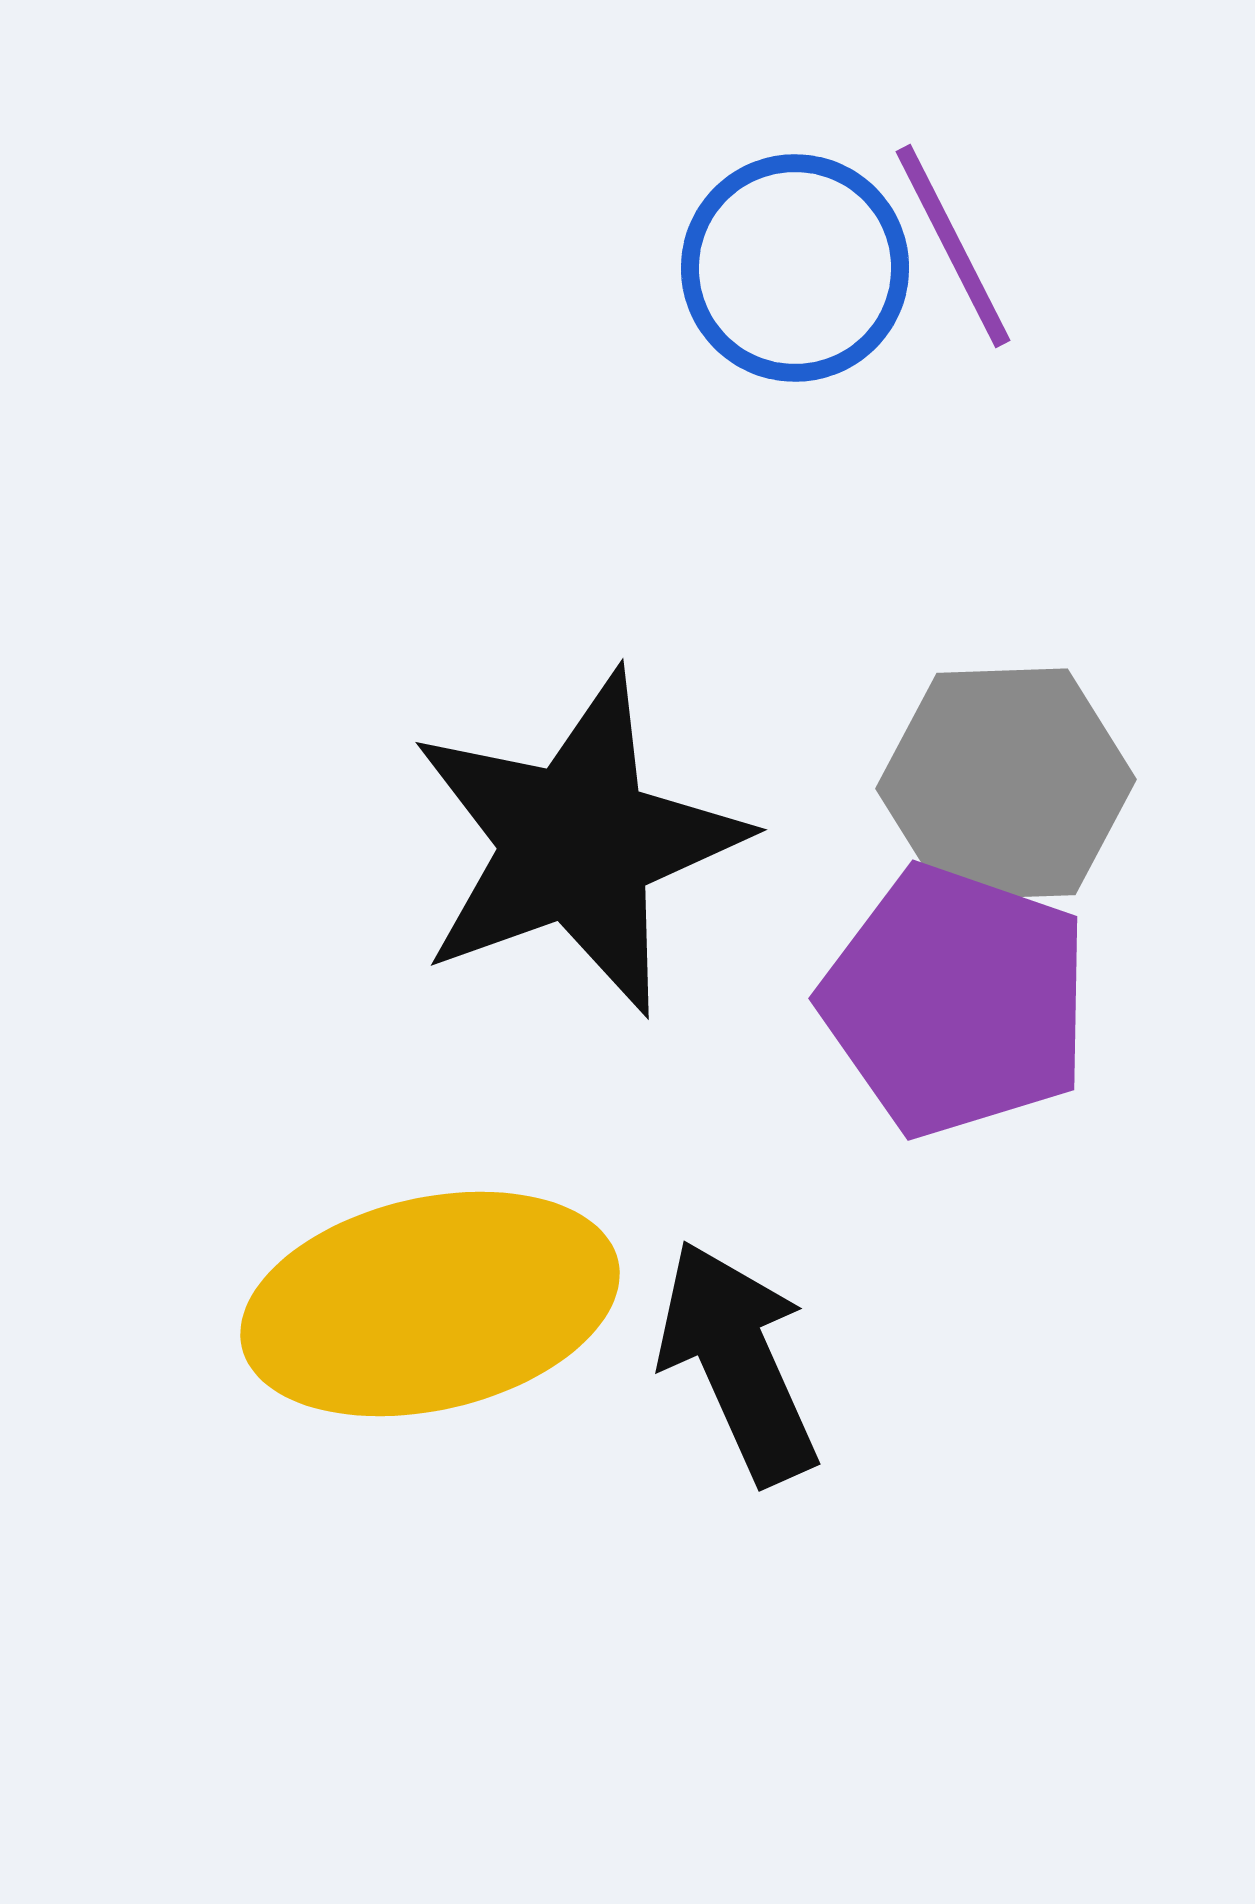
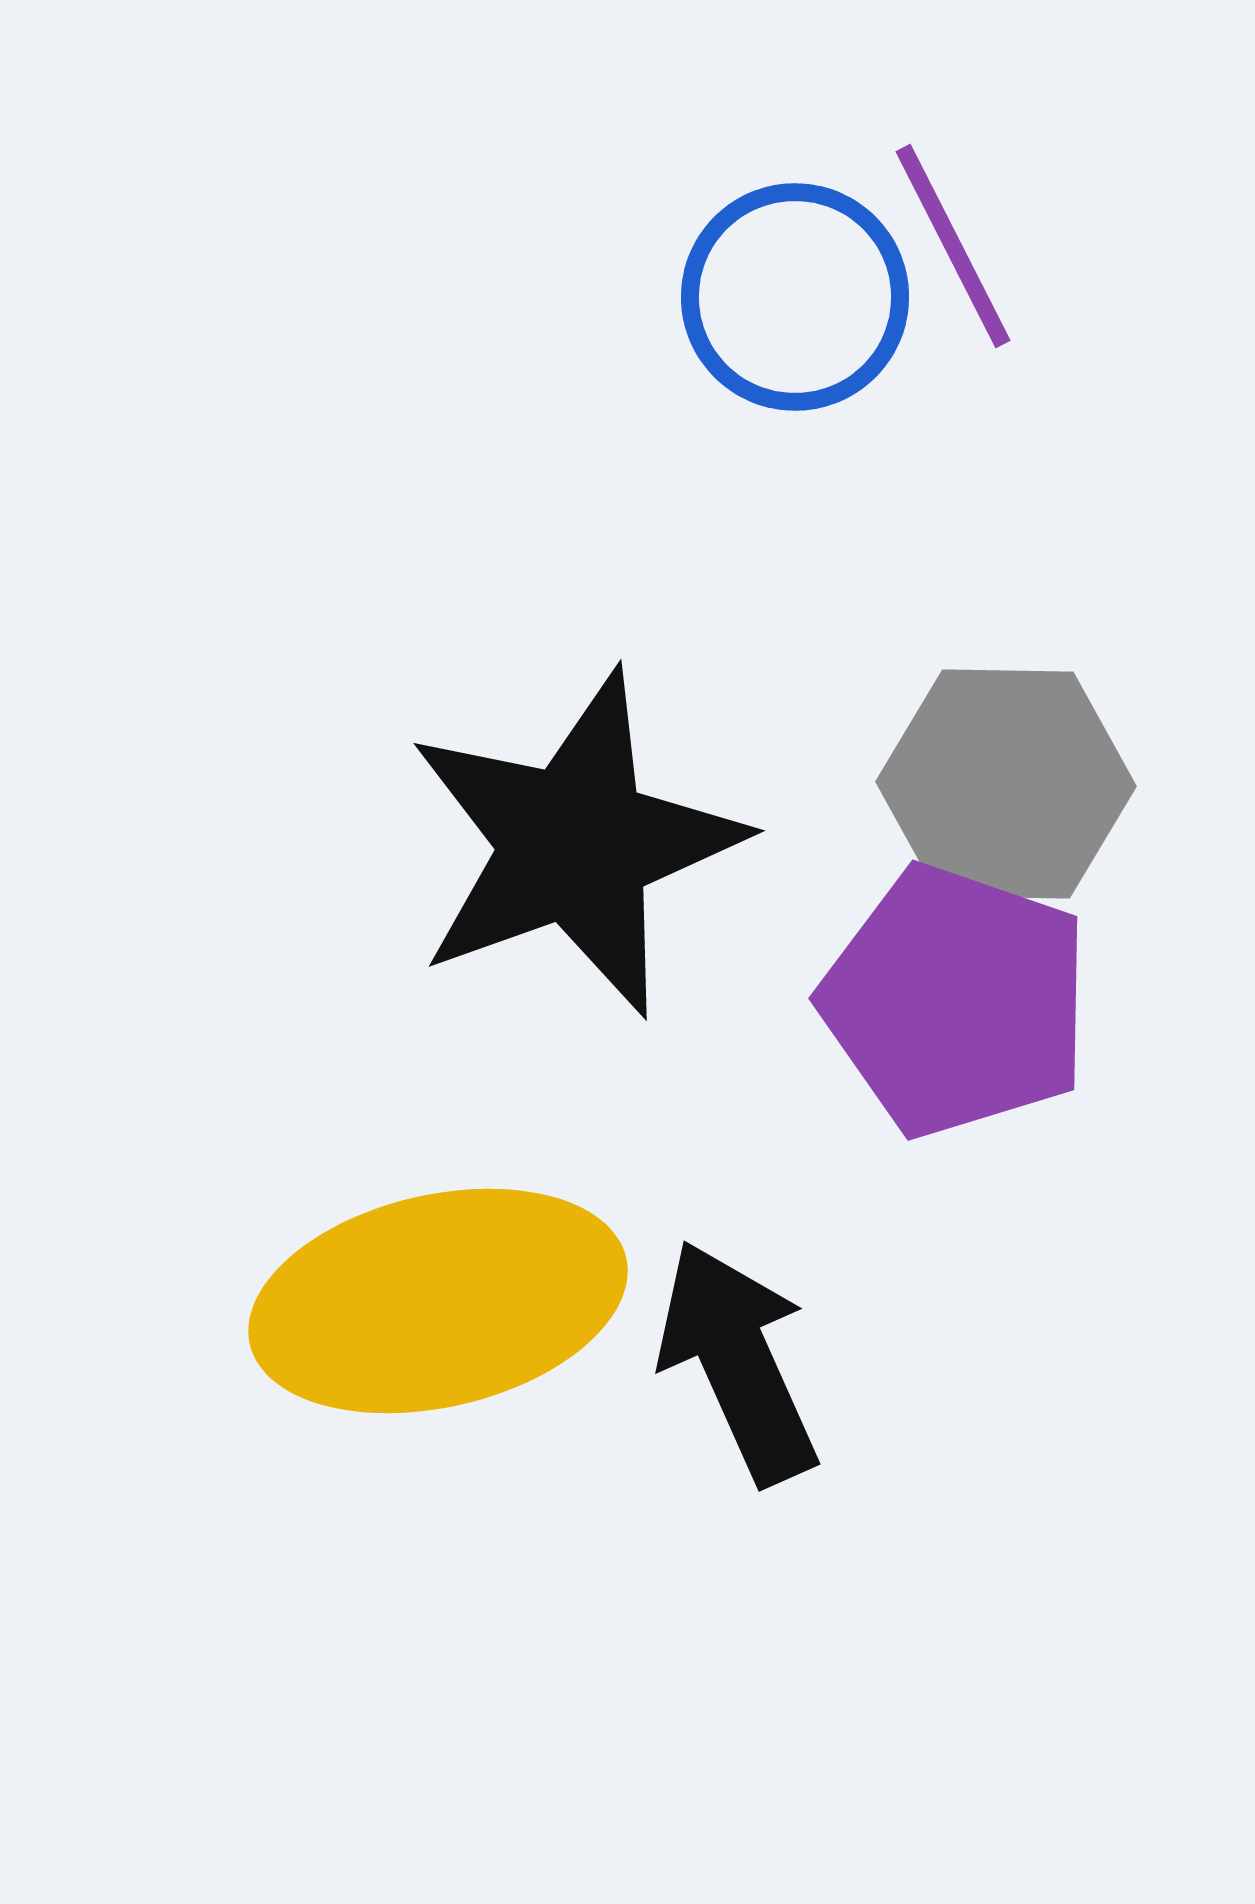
blue circle: moved 29 px down
gray hexagon: rotated 3 degrees clockwise
black star: moved 2 px left, 1 px down
yellow ellipse: moved 8 px right, 3 px up
